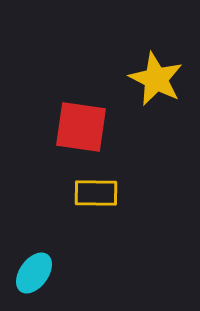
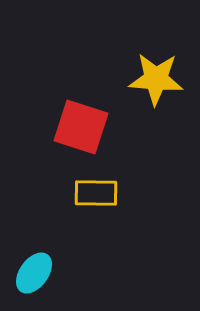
yellow star: rotated 22 degrees counterclockwise
red square: rotated 10 degrees clockwise
